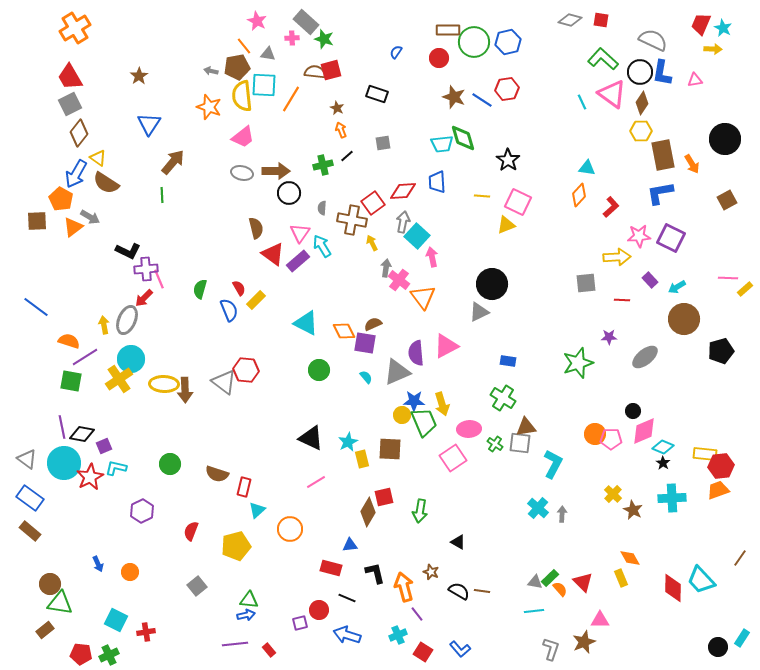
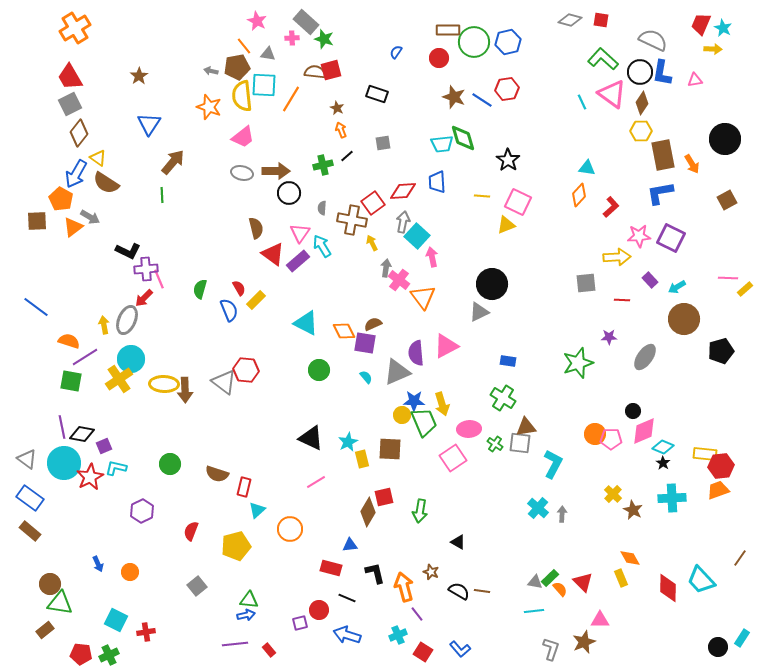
gray ellipse at (645, 357): rotated 16 degrees counterclockwise
red diamond at (673, 588): moved 5 px left
